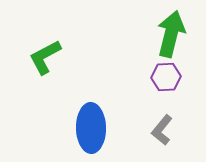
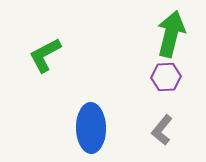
green L-shape: moved 2 px up
